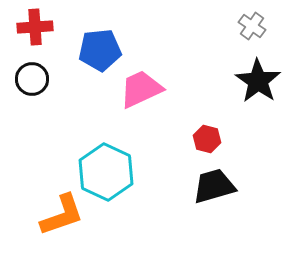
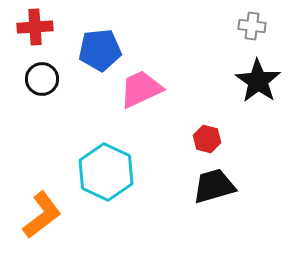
gray cross: rotated 28 degrees counterclockwise
black circle: moved 10 px right
orange L-shape: moved 20 px left; rotated 18 degrees counterclockwise
